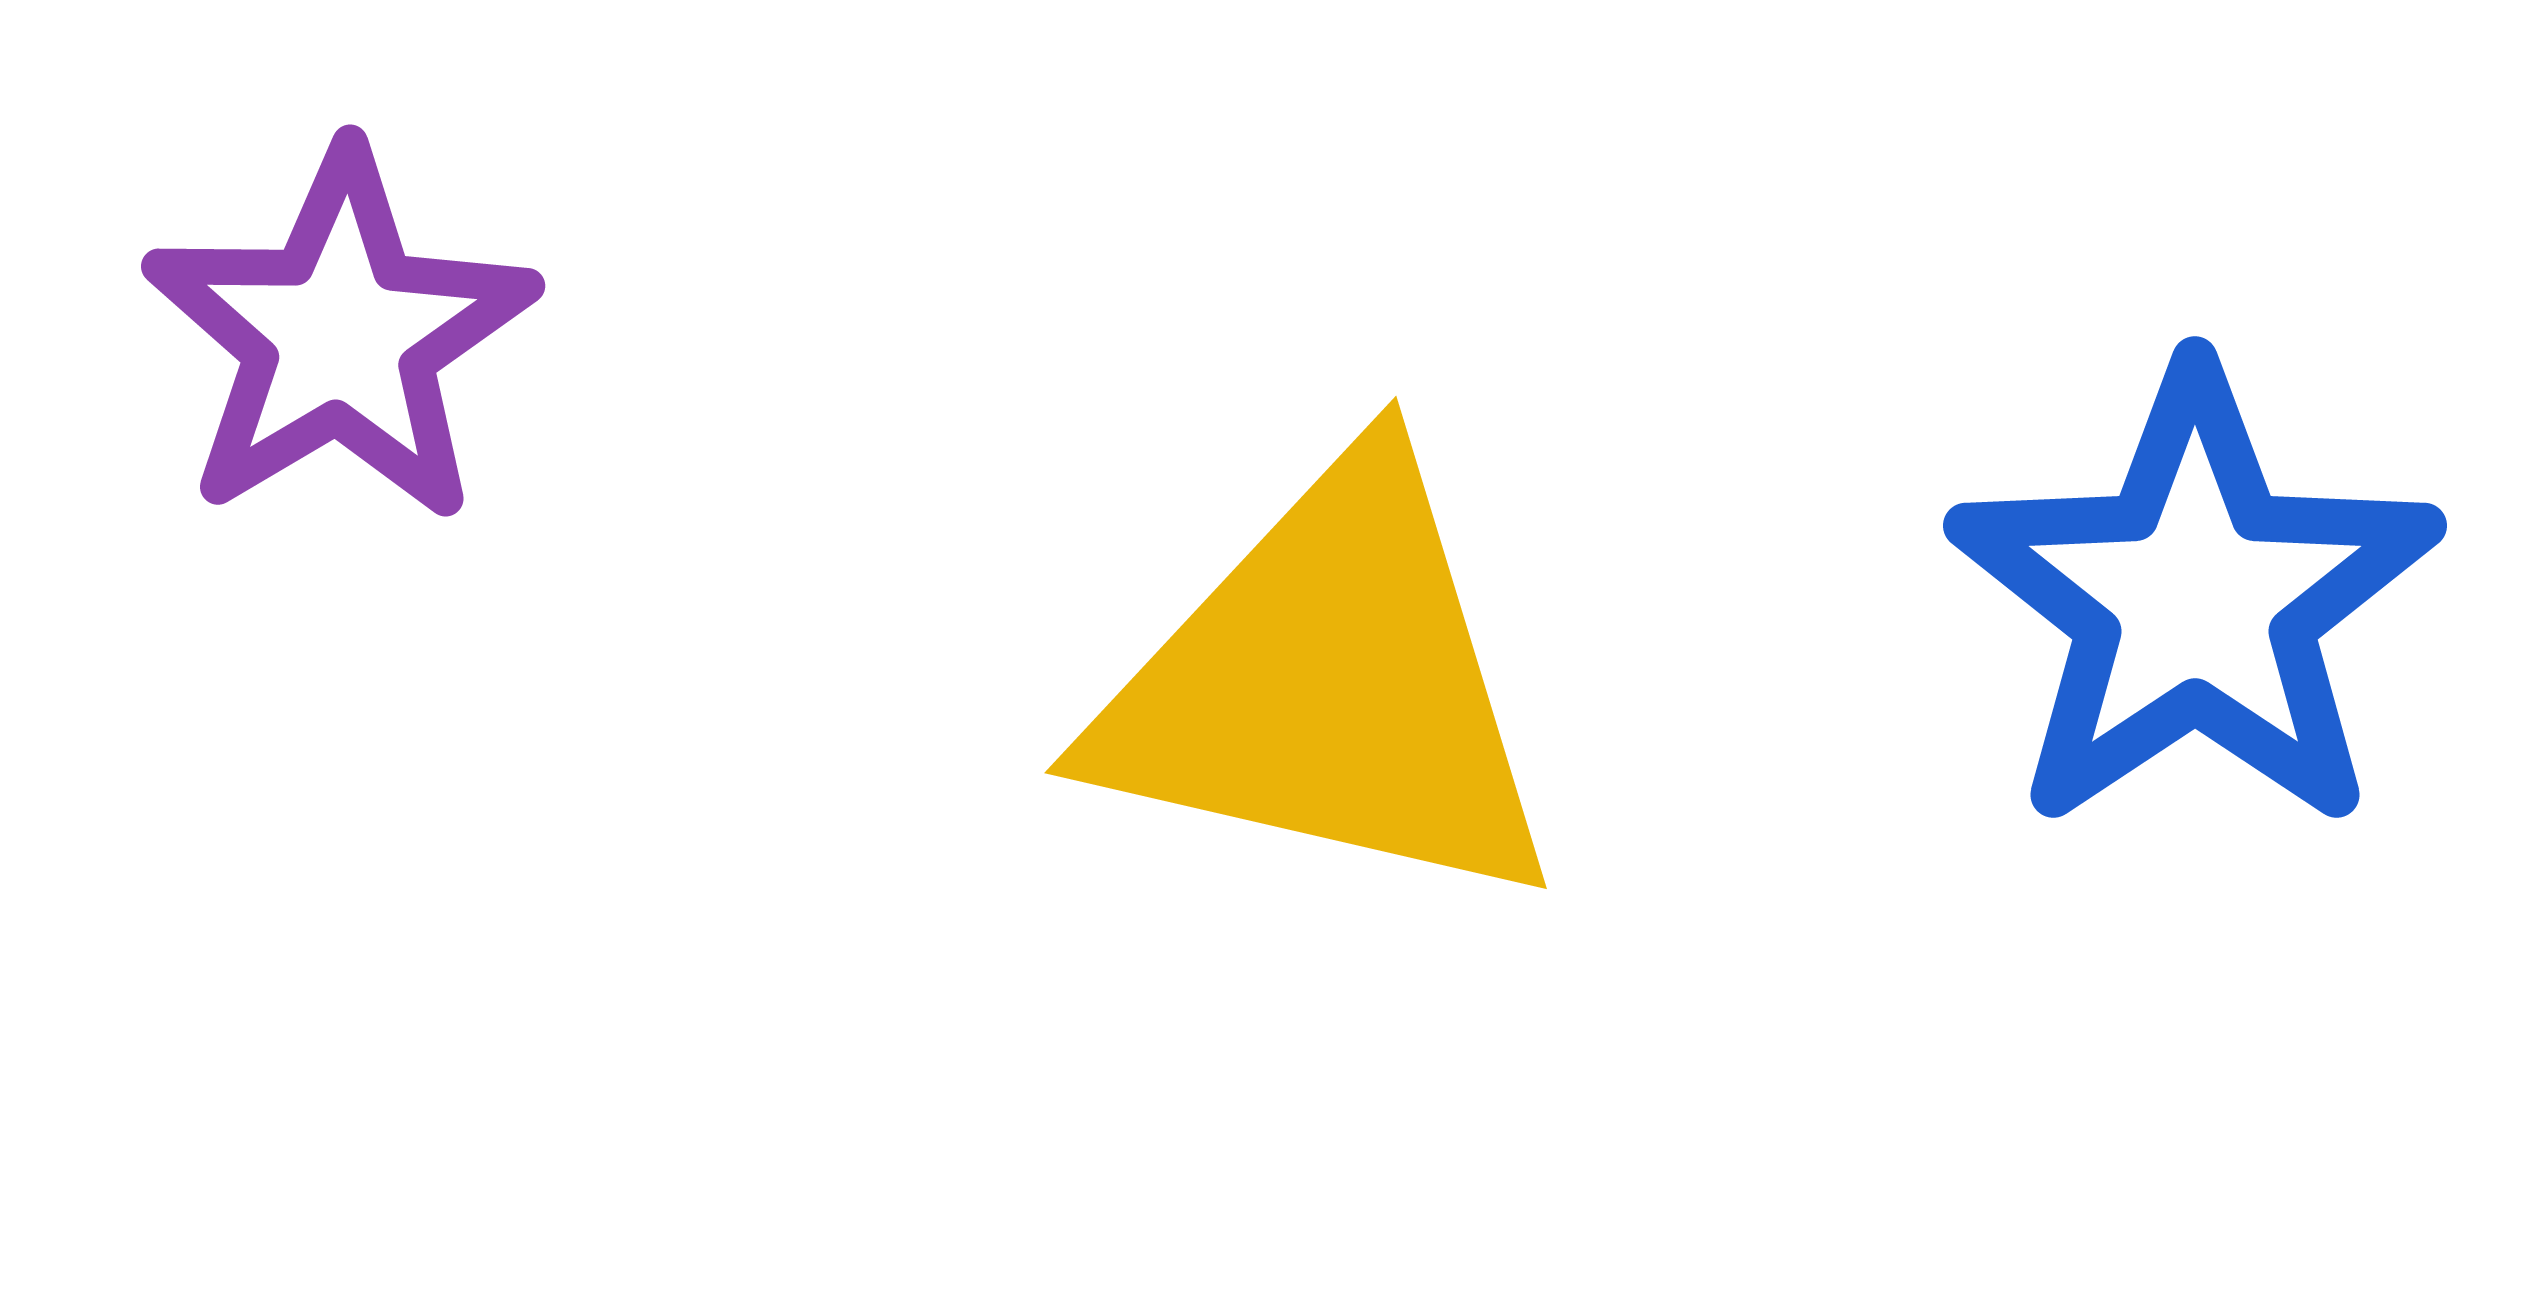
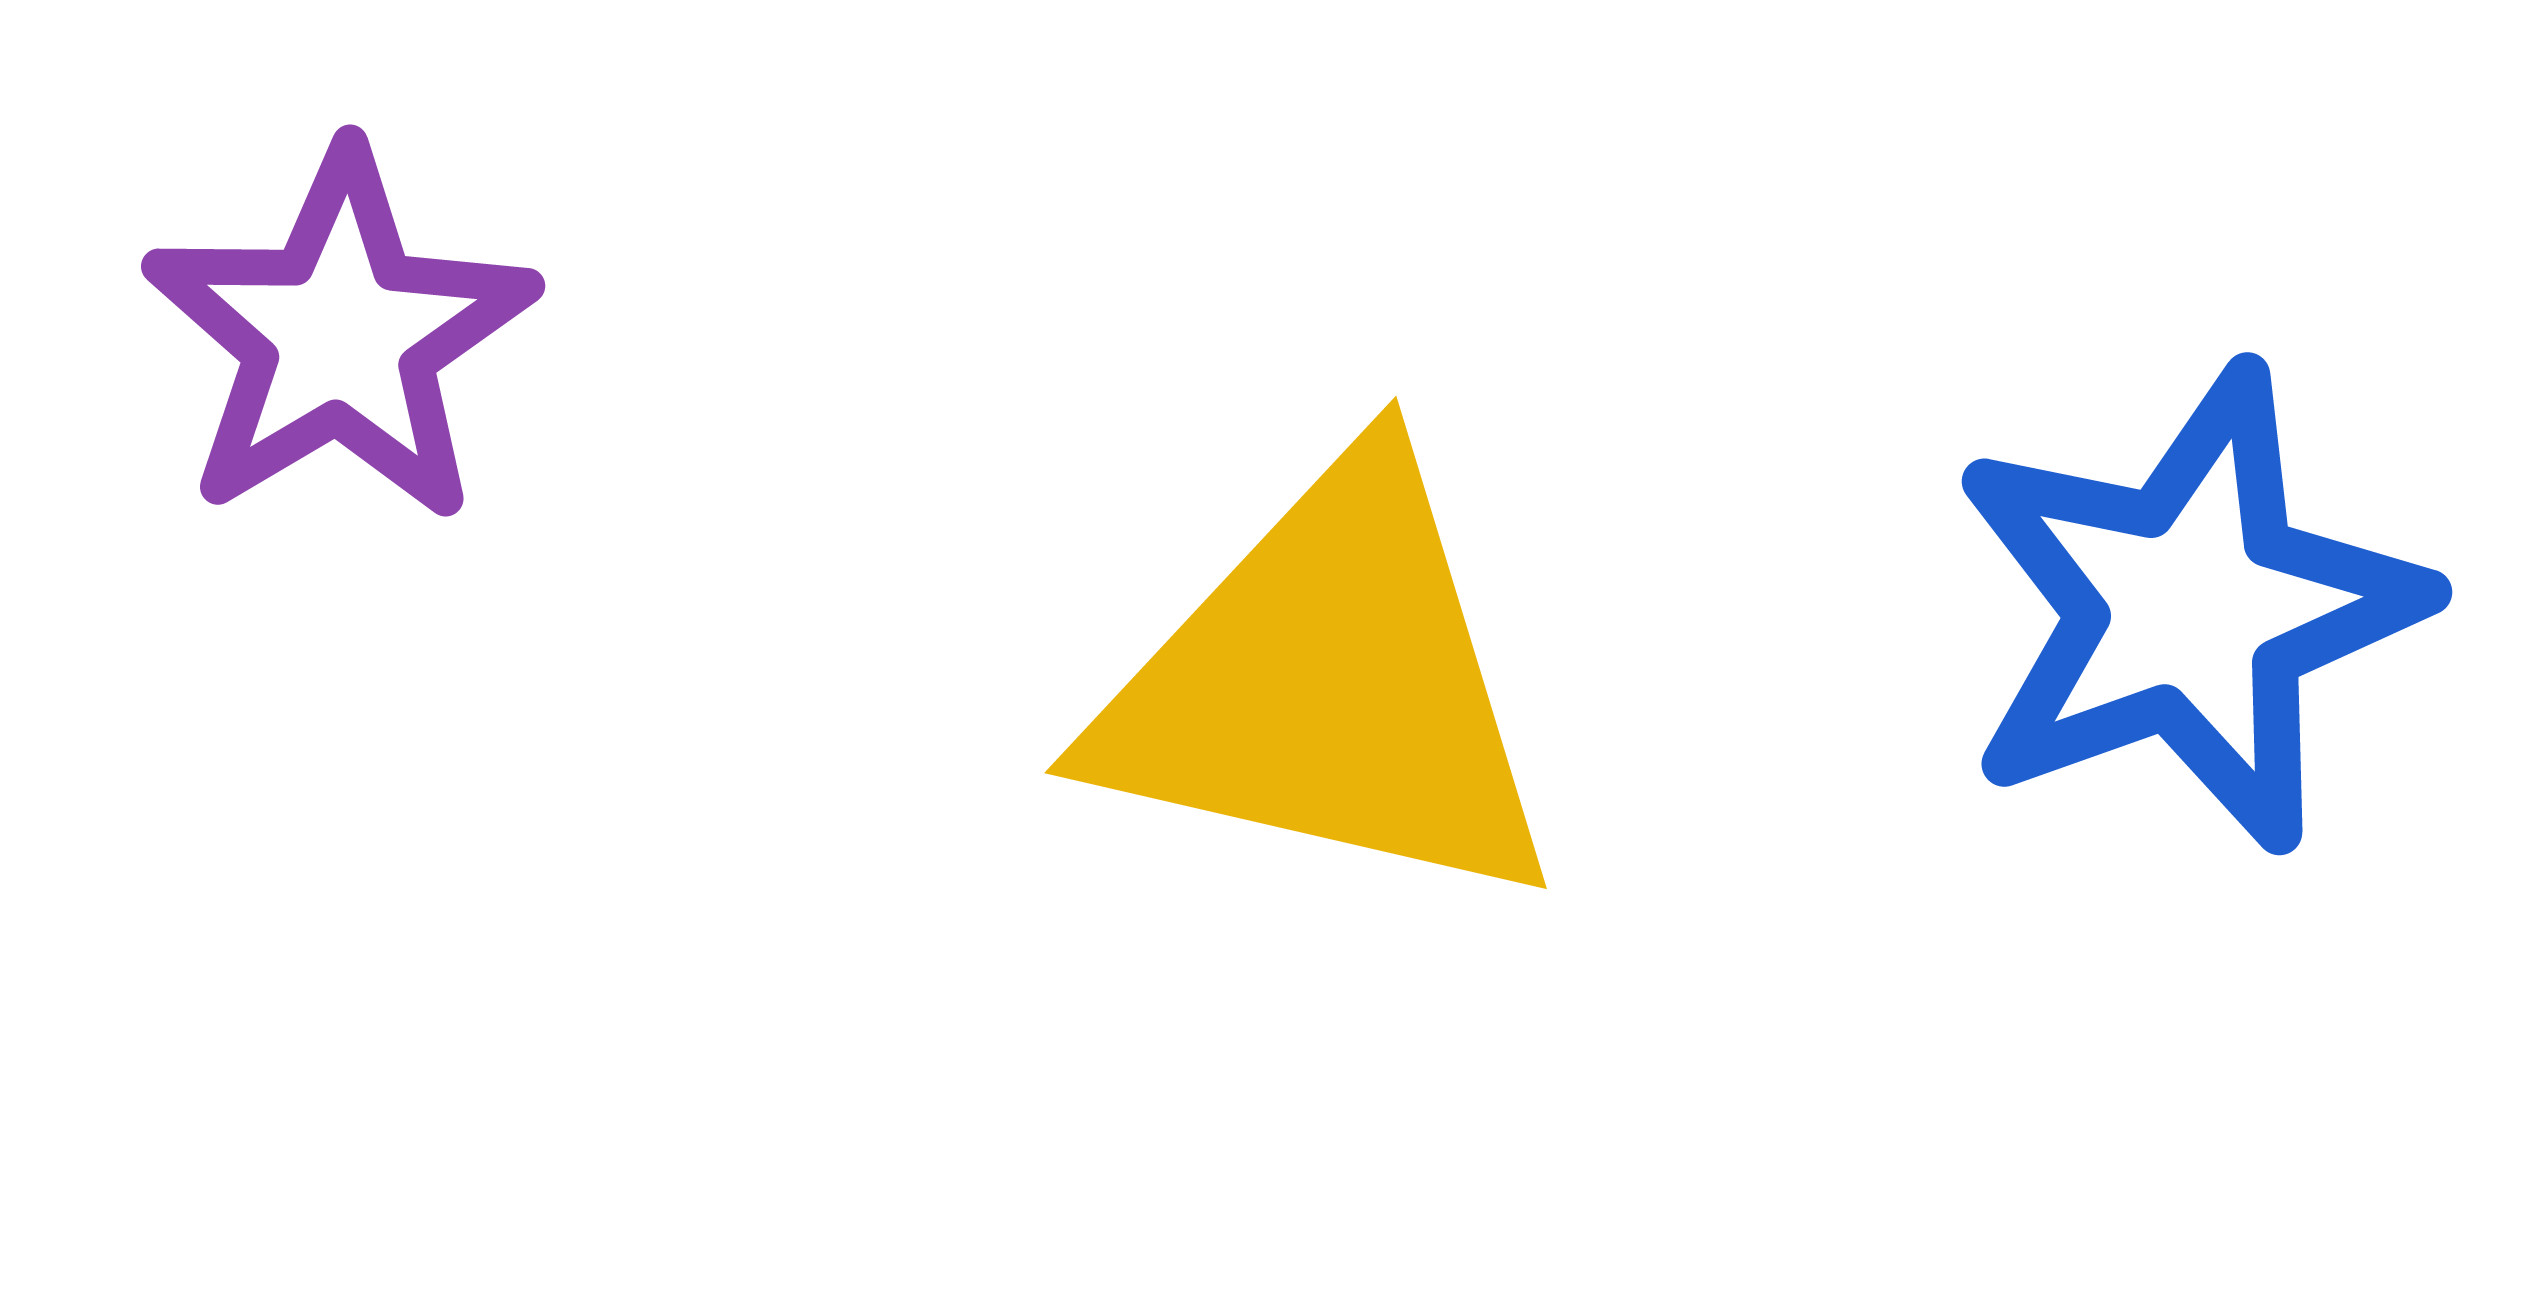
blue star: moved 6 px left, 9 px down; rotated 14 degrees clockwise
